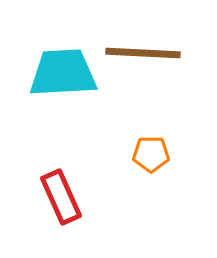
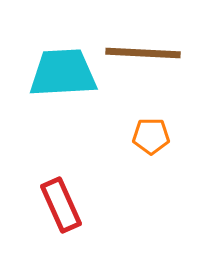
orange pentagon: moved 18 px up
red rectangle: moved 8 px down
